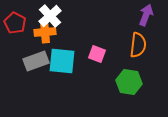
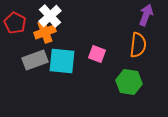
orange cross: rotated 15 degrees counterclockwise
gray rectangle: moved 1 px left, 1 px up
